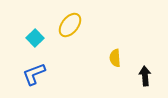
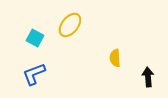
cyan square: rotated 18 degrees counterclockwise
black arrow: moved 3 px right, 1 px down
